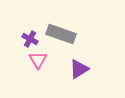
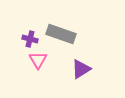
purple cross: rotated 14 degrees counterclockwise
purple triangle: moved 2 px right
